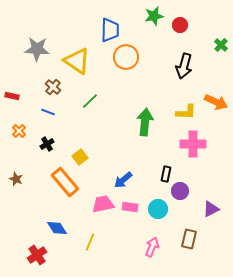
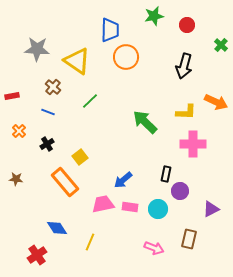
red circle: moved 7 px right
red rectangle: rotated 24 degrees counterclockwise
green arrow: rotated 52 degrees counterclockwise
brown star: rotated 16 degrees counterclockwise
pink arrow: moved 2 px right, 1 px down; rotated 90 degrees clockwise
